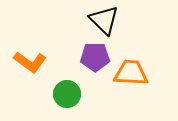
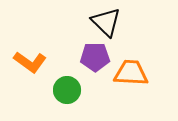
black triangle: moved 2 px right, 2 px down
green circle: moved 4 px up
